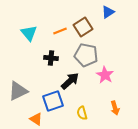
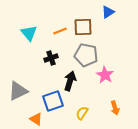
brown square: rotated 30 degrees clockwise
black cross: rotated 24 degrees counterclockwise
black arrow: rotated 30 degrees counterclockwise
yellow semicircle: rotated 48 degrees clockwise
